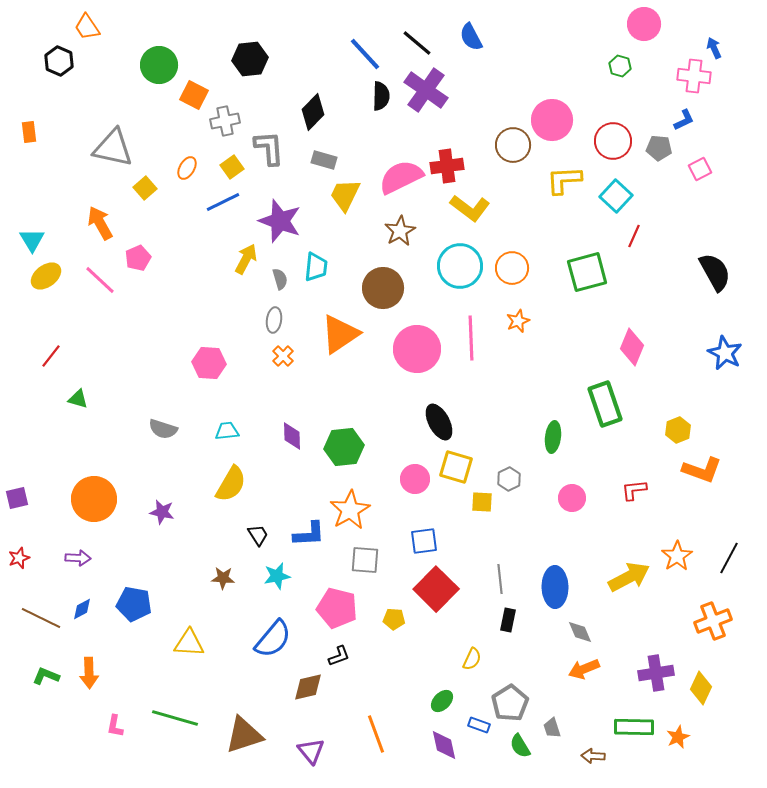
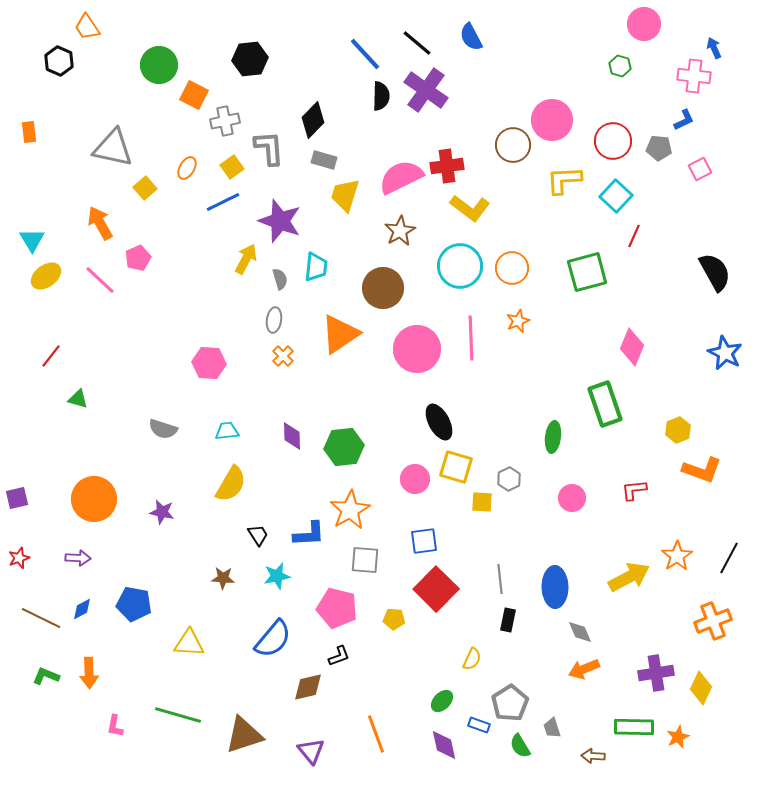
black diamond at (313, 112): moved 8 px down
yellow trapezoid at (345, 195): rotated 9 degrees counterclockwise
green line at (175, 718): moved 3 px right, 3 px up
